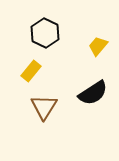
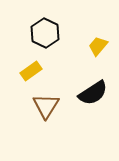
yellow rectangle: rotated 15 degrees clockwise
brown triangle: moved 2 px right, 1 px up
